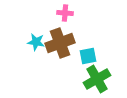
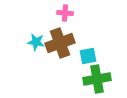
green cross: rotated 20 degrees clockwise
